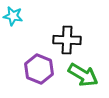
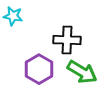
purple hexagon: rotated 8 degrees clockwise
green arrow: moved 1 px left, 3 px up
